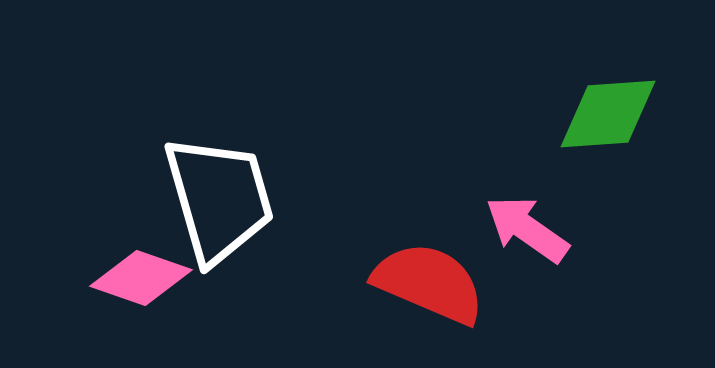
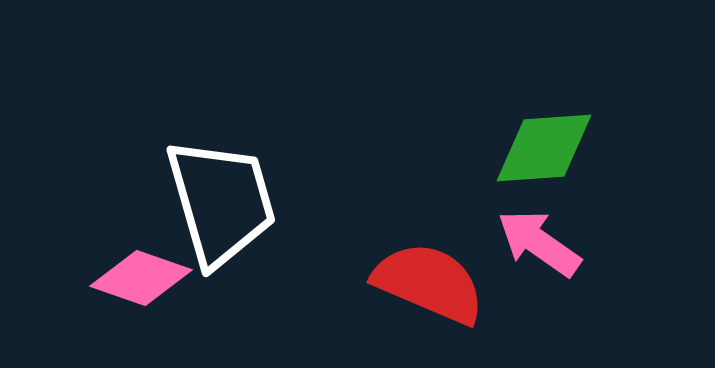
green diamond: moved 64 px left, 34 px down
white trapezoid: moved 2 px right, 3 px down
pink arrow: moved 12 px right, 14 px down
